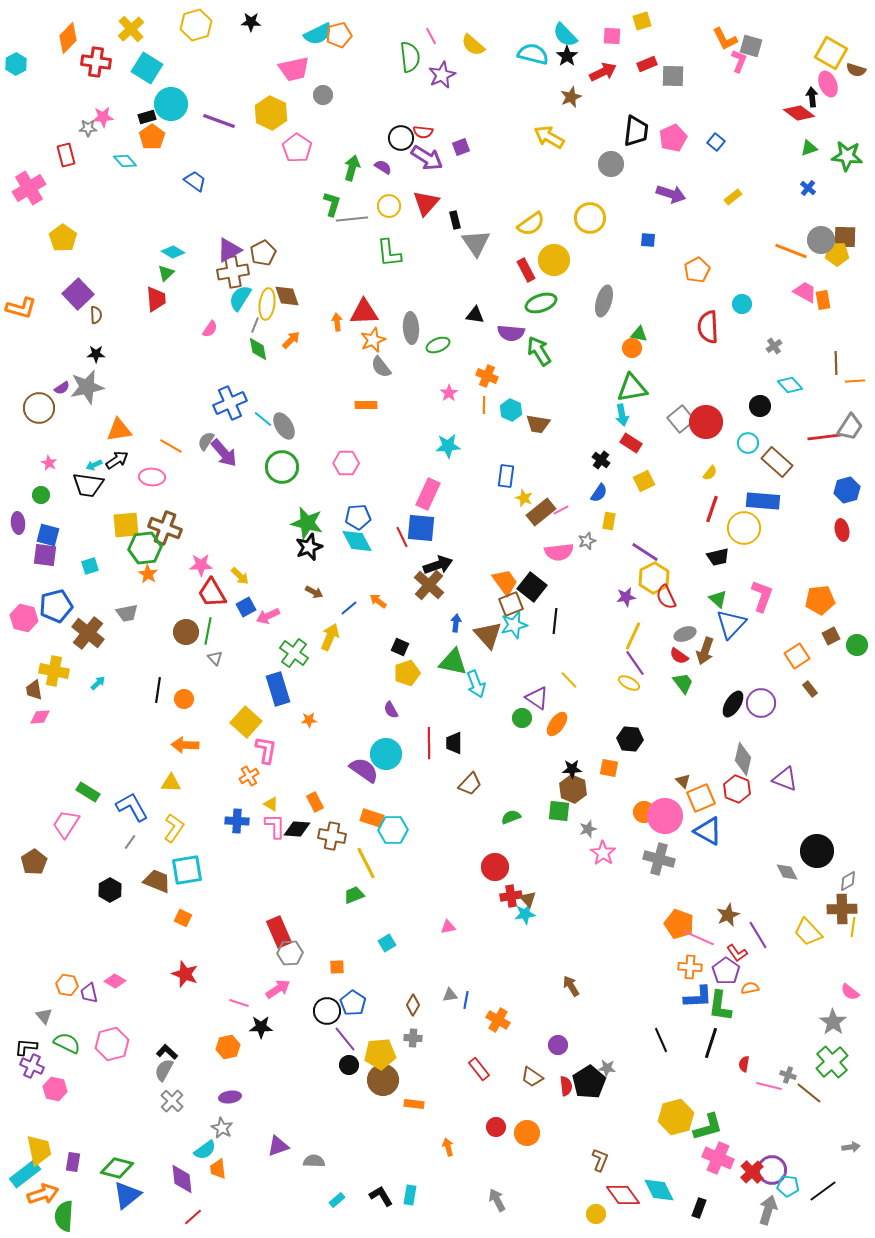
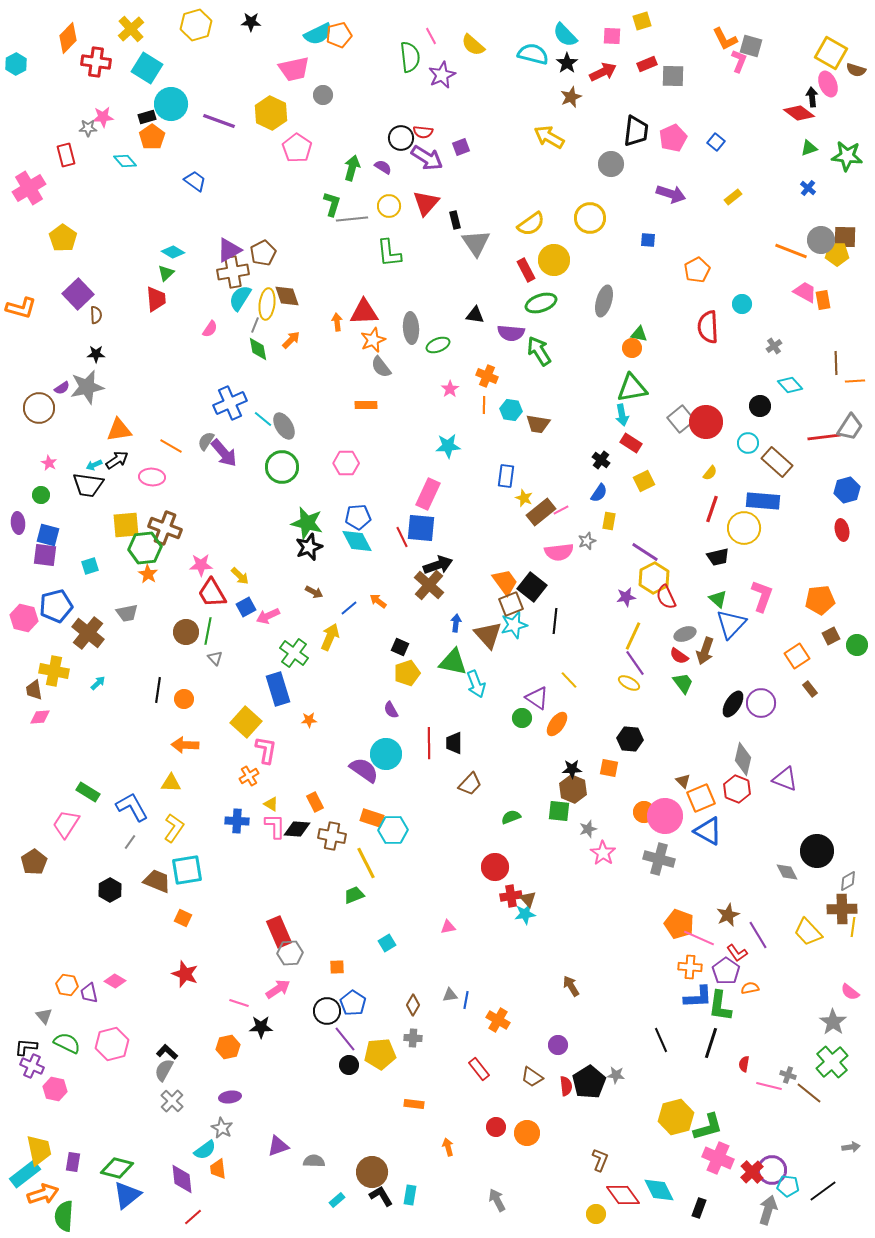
black star at (567, 56): moved 7 px down
pink star at (449, 393): moved 1 px right, 4 px up
cyan hexagon at (511, 410): rotated 15 degrees counterclockwise
gray star at (607, 1068): moved 9 px right, 7 px down
brown circle at (383, 1080): moved 11 px left, 92 px down
